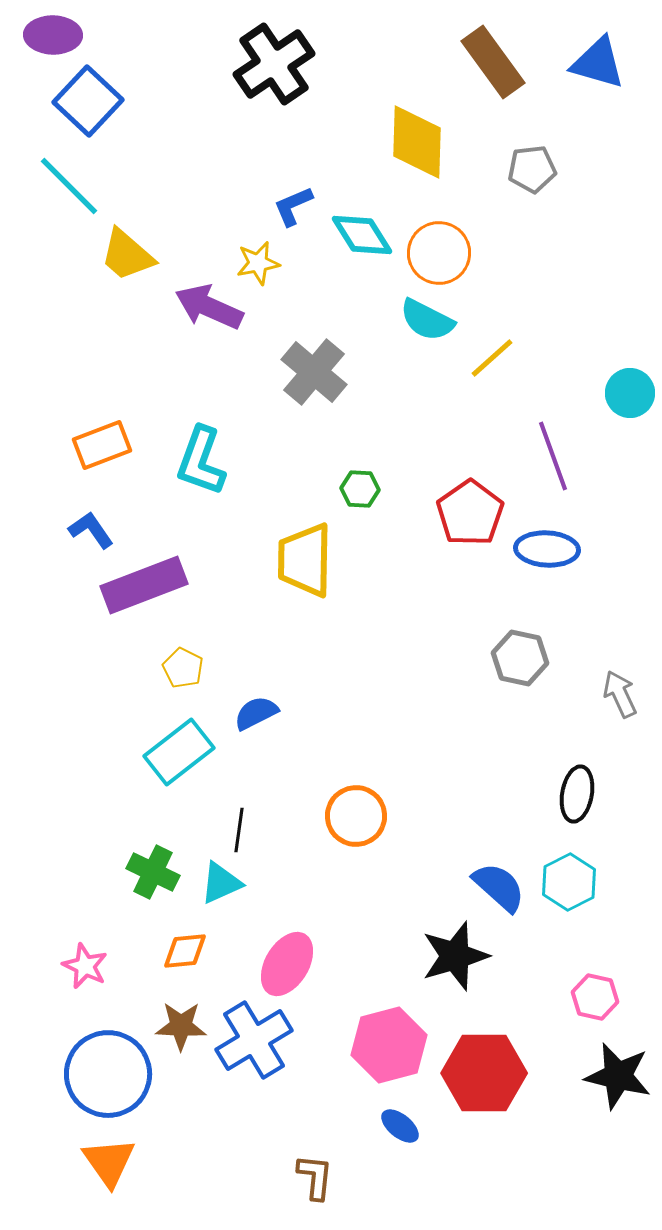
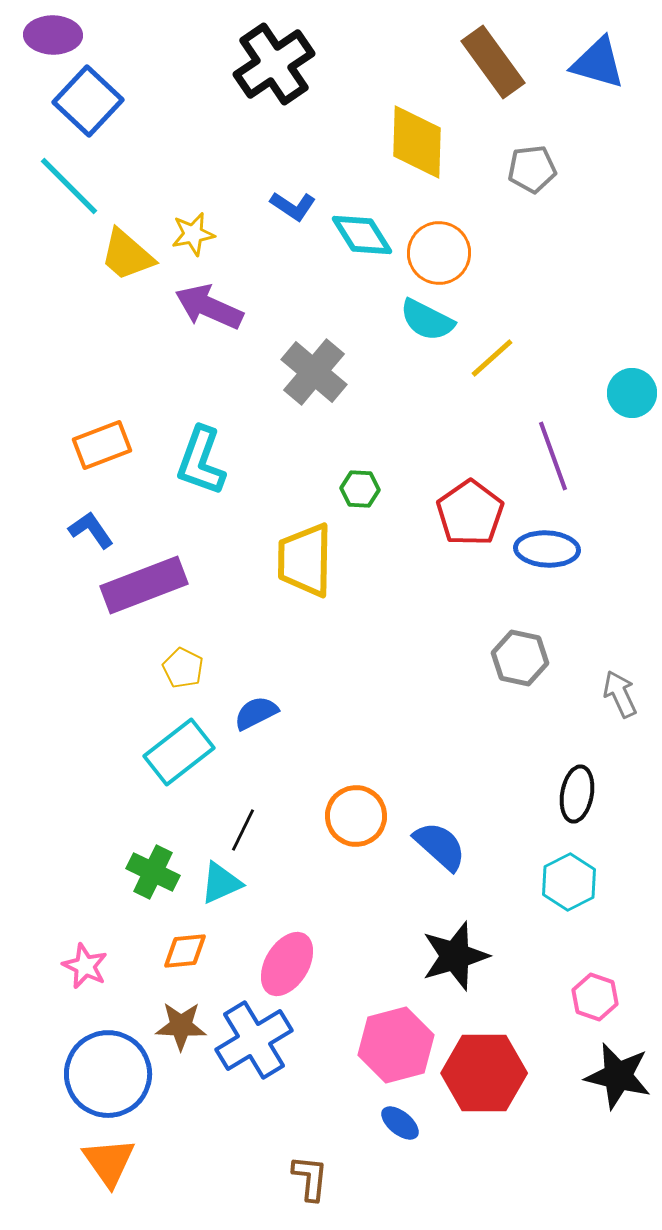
blue L-shape at (293, 206): rotated 123 degrees counterclockwise
yellow star at (258, 263): moved 65 px left, 29 px up
cyan circle at (630, 393): moved 2 px right
black line at (239, 830): moved 4 px right; rotated 18 degrees clockwise
blue semicircle at (499, 887): moved 59 px left, 41 px up
pink hexagon at (595, 997): rotated 6 degrees clockwise
pink hexagon at (389, 1045): moved 7 px right
blue ellipse at (400, 1126): moved 3 px up
brown L-shape at (315, 1177): moved 5 px left, 1 px down
